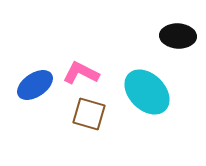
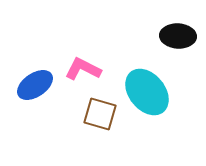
pink L-shape: moved 2 px right, 4 px up
cyan ellipse: rotated 6 degrees clockwise
brown square: moved 11 px right
